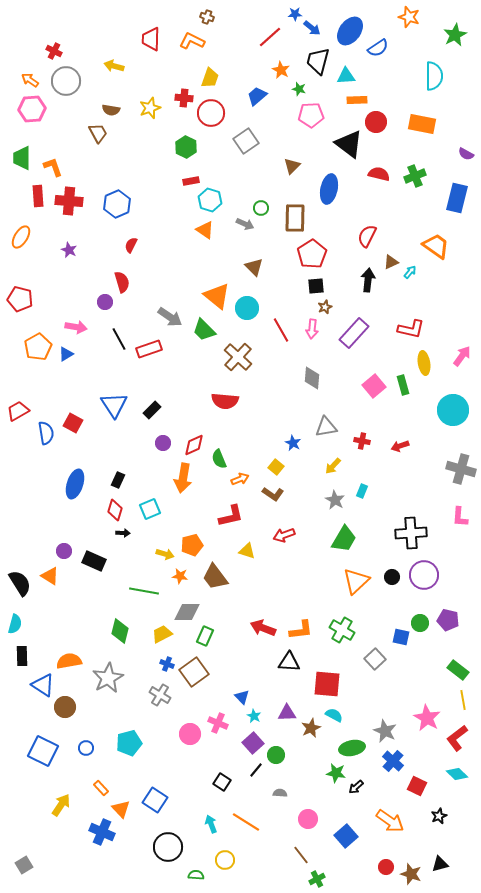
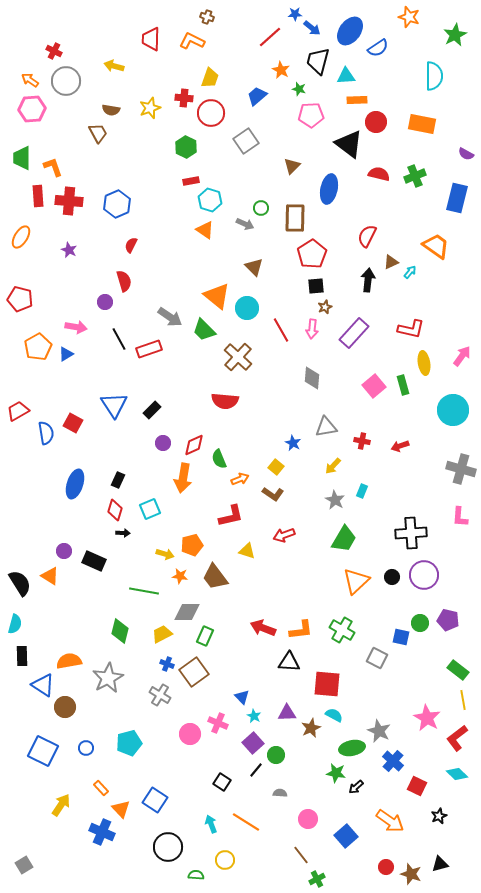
red semicircle at (122, 282): moved 2 px right, 1 px up
gray square at (375, 659): moved 2 px right, 1 px up; rotated 20 degrees counterclockwise
gray star at (385, 731): moved 6 px left
